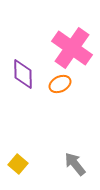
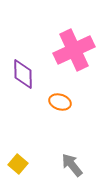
pink cross: moved 2 px right, 2 px down; rotated 30 degrees clockwise
orange ellipse: moved 18 px down; rotated 45 degrees clockwise
gray arrow: moved 3 px left, 1 px down
